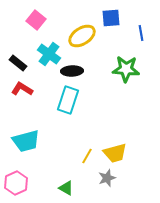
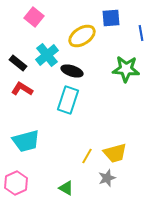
pink square: moved 2 px left, 3 px up
cyan cross: moved 2 px left, 1 px down; rotated 15 degrees clockwise
black ellipse: rotated 20 degrees clockwise
